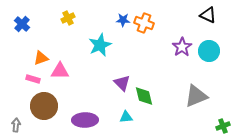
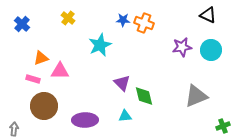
yellow cross: rotated 24 degrees counterclockwise
purple star: rotated 24 degrees clockwise
cyan circle: moved 2 px right, 1 px up
cyan triangle: moved 1 px left, 1 px up
gray arrow: moved 2 px left, 4 px down
